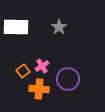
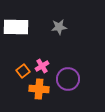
gray star: rotated 28 degrees clockwise
